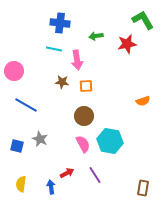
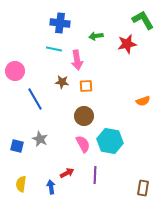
pink circle: moved 1 px right
blue line: moved 9 px right, 6 px up; rotated 30 degrees clockwise
purple line: rotated 36 degrees clockwise
